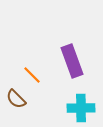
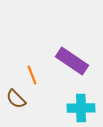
purple rectangle: rotated 36 degrees counterclockwise
orange line: rotated 24 degrees clockwise
